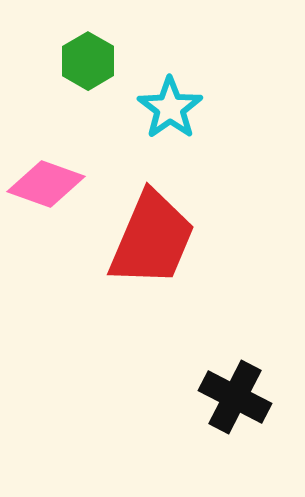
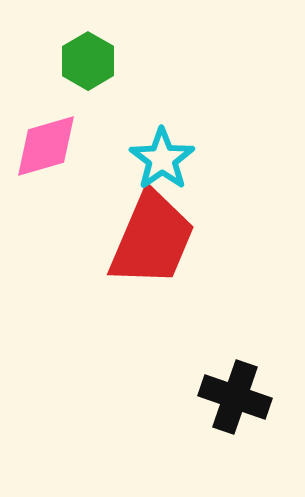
cyan star: moved 8 px left, 51 px down
pink diamond: moved 38 px up; rotated 36 degrees counterclockwise
black cross: rotated 8 degrees counterclockwise
